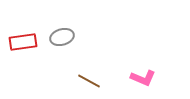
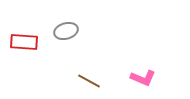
gray ellipse: moved 4 px right, 6 px up
red rectangle: moved 1 px right; rotated 12 degrees clockwise
